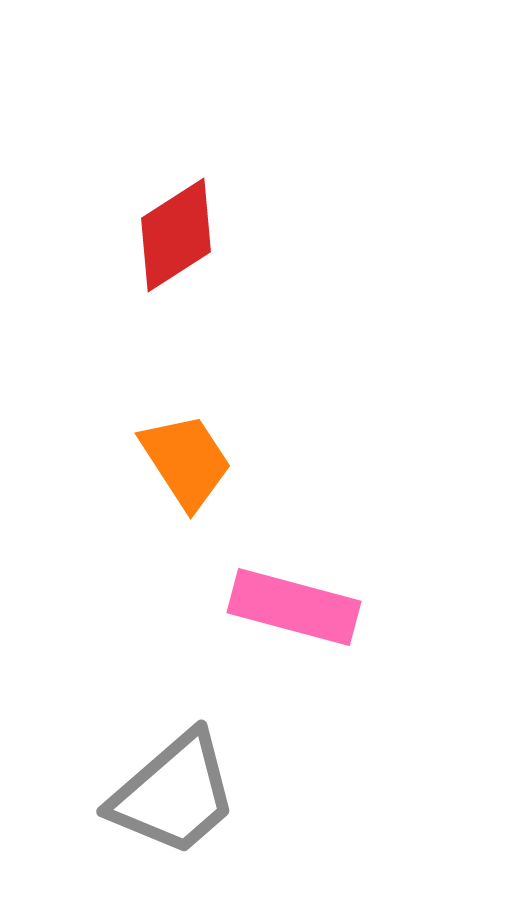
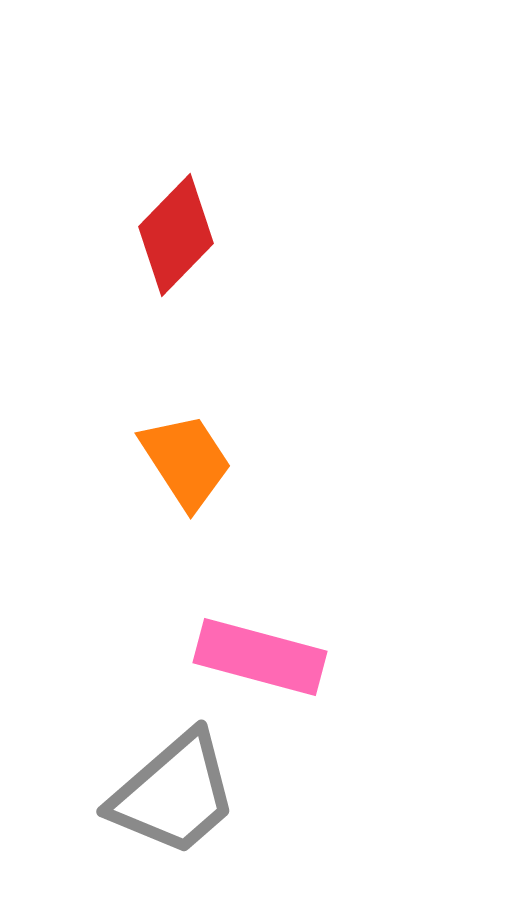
red diamond: rotated 13 degrees counterclockwise
pink rectangle: moved 34 px left, 50 px down
